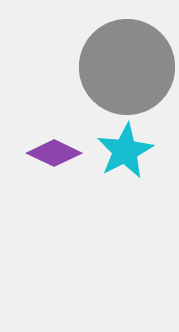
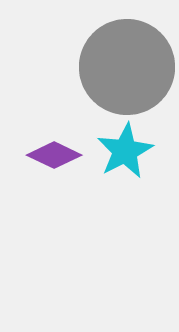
purple diamond: moved 2 px down
